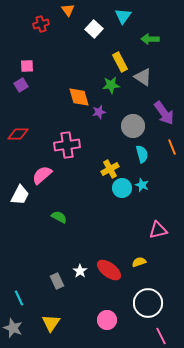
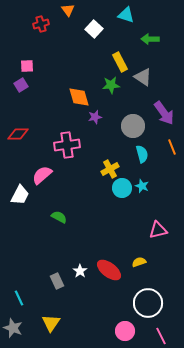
cyan triangle: moved 3 px right, 1 px up; rotated 48 degrees counterclockwise
purple star: moved 4 px left, 5 px down
cyan star: moved 1 px down
pink circle: moved 18 px right, 11 px down
